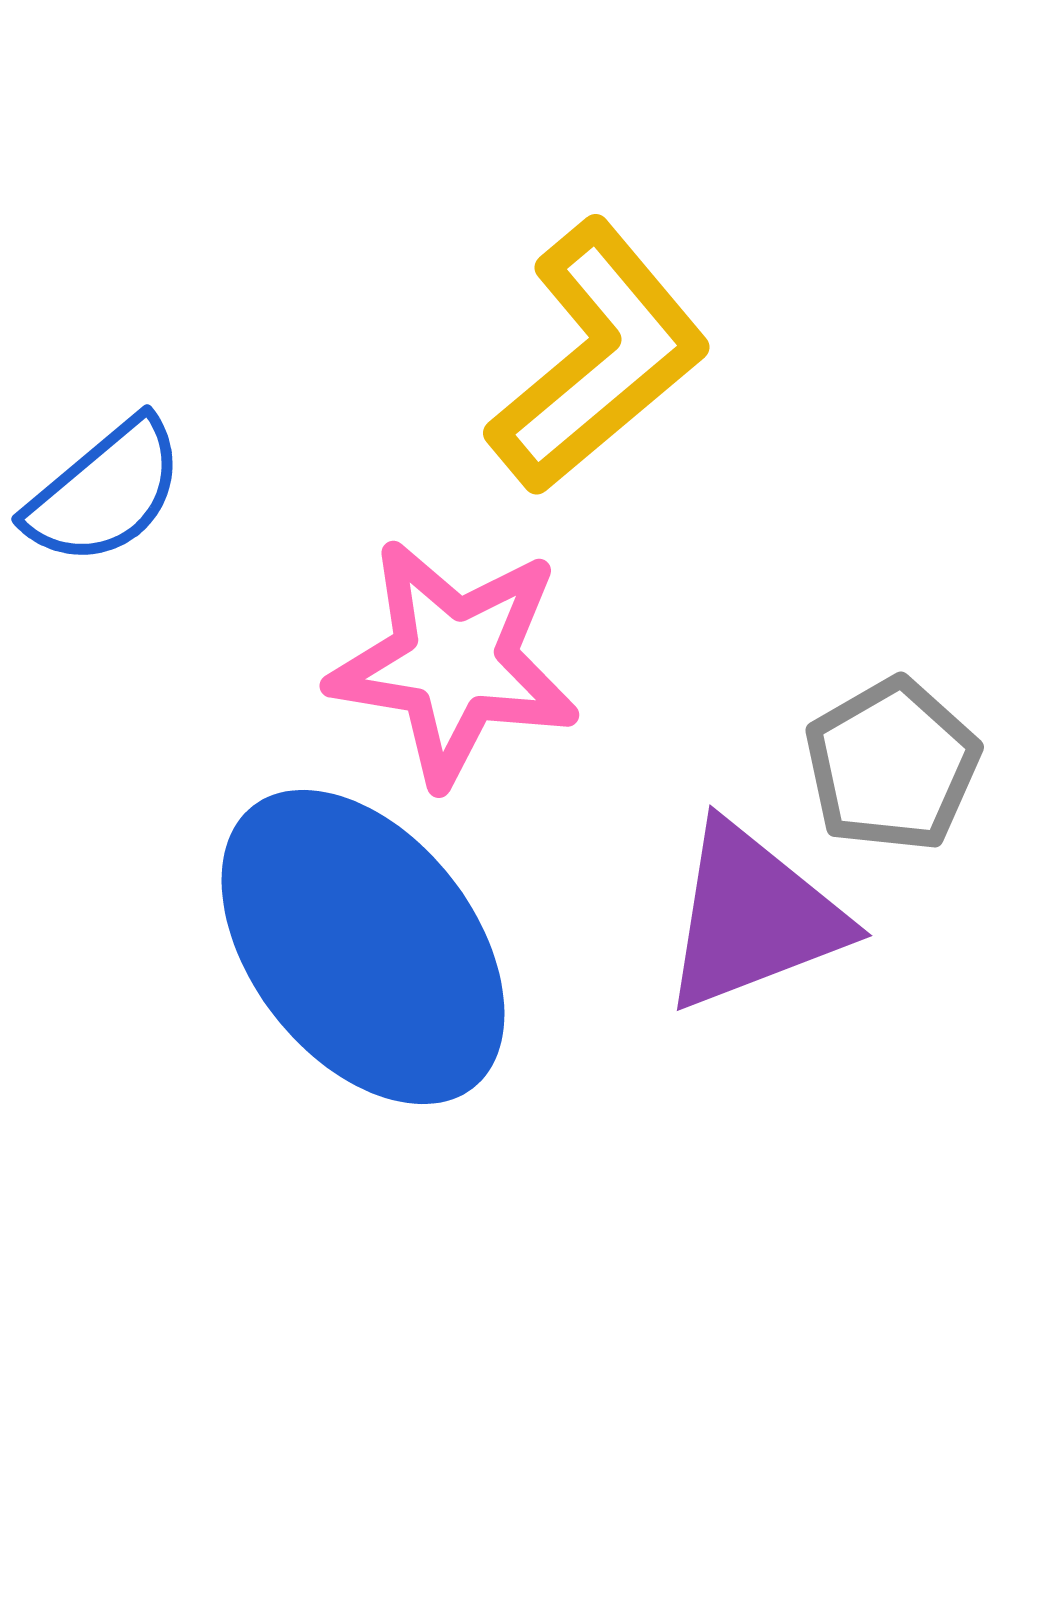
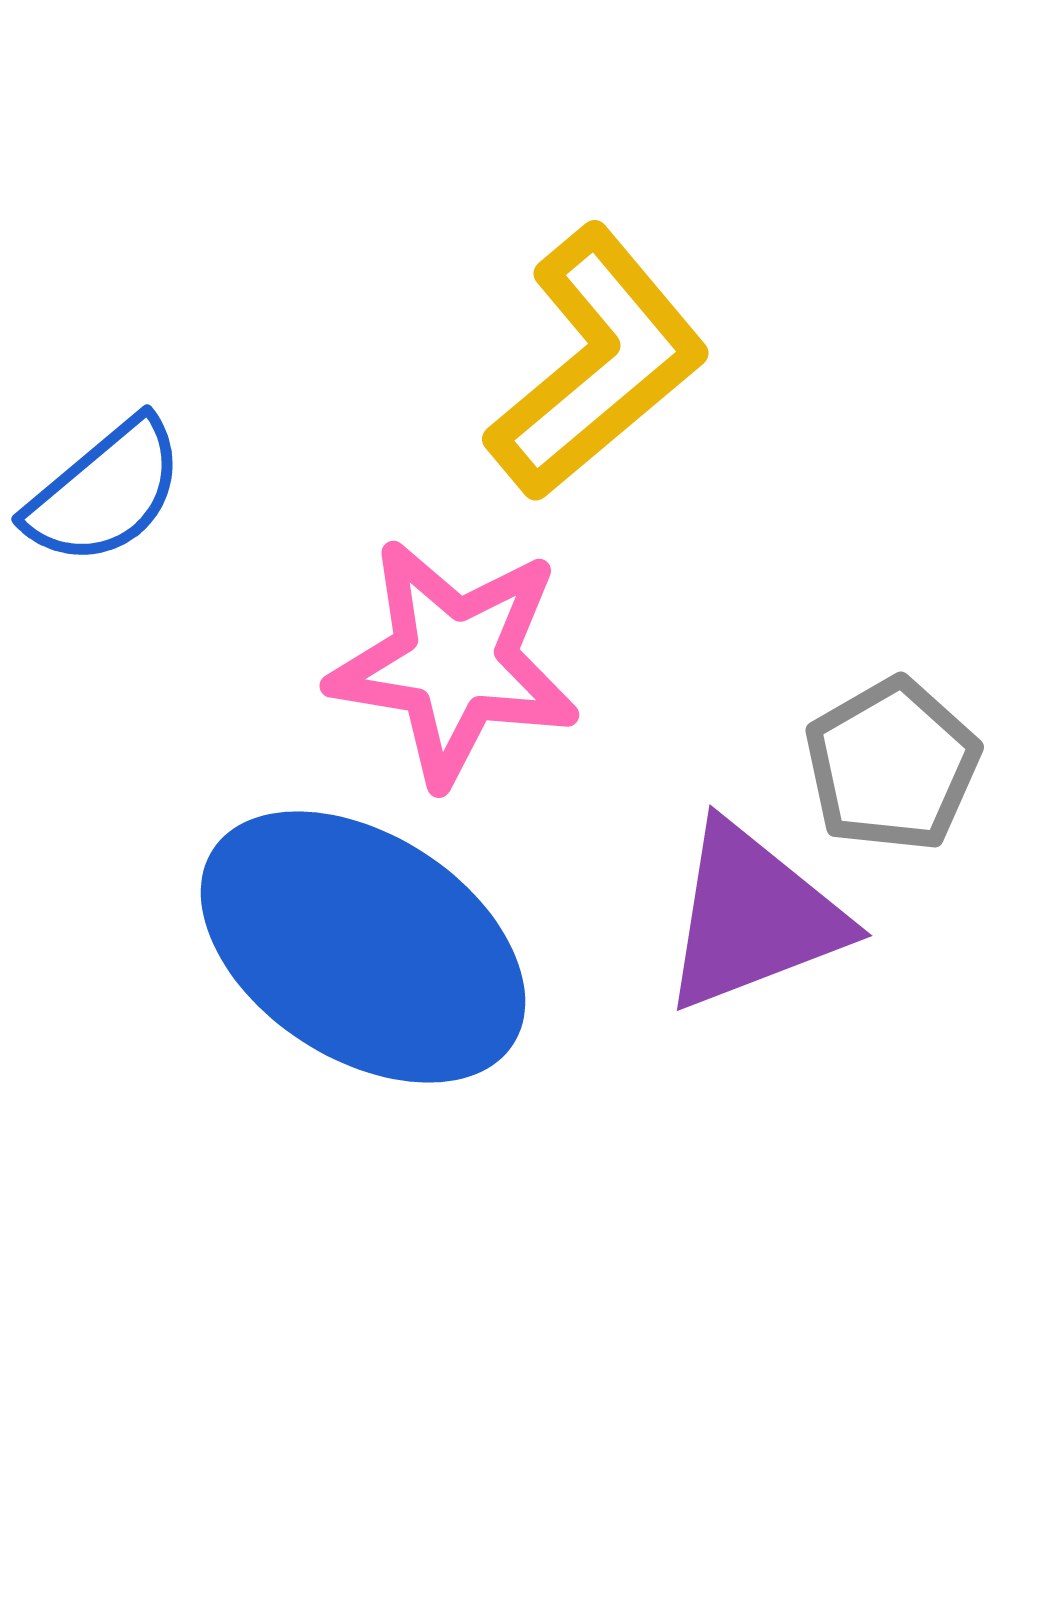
yellow L-shape: moved 1 px left, 6 px down
blue ellipse: rotated 19 degrees counterclockwise
